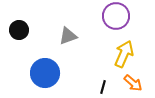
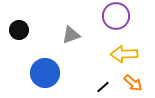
gray triangle: moved 3 px right, 1 px up
yellow arrow: rotated 116 degrees counterclockwise
black line: rotated 32 degrees clockwise
